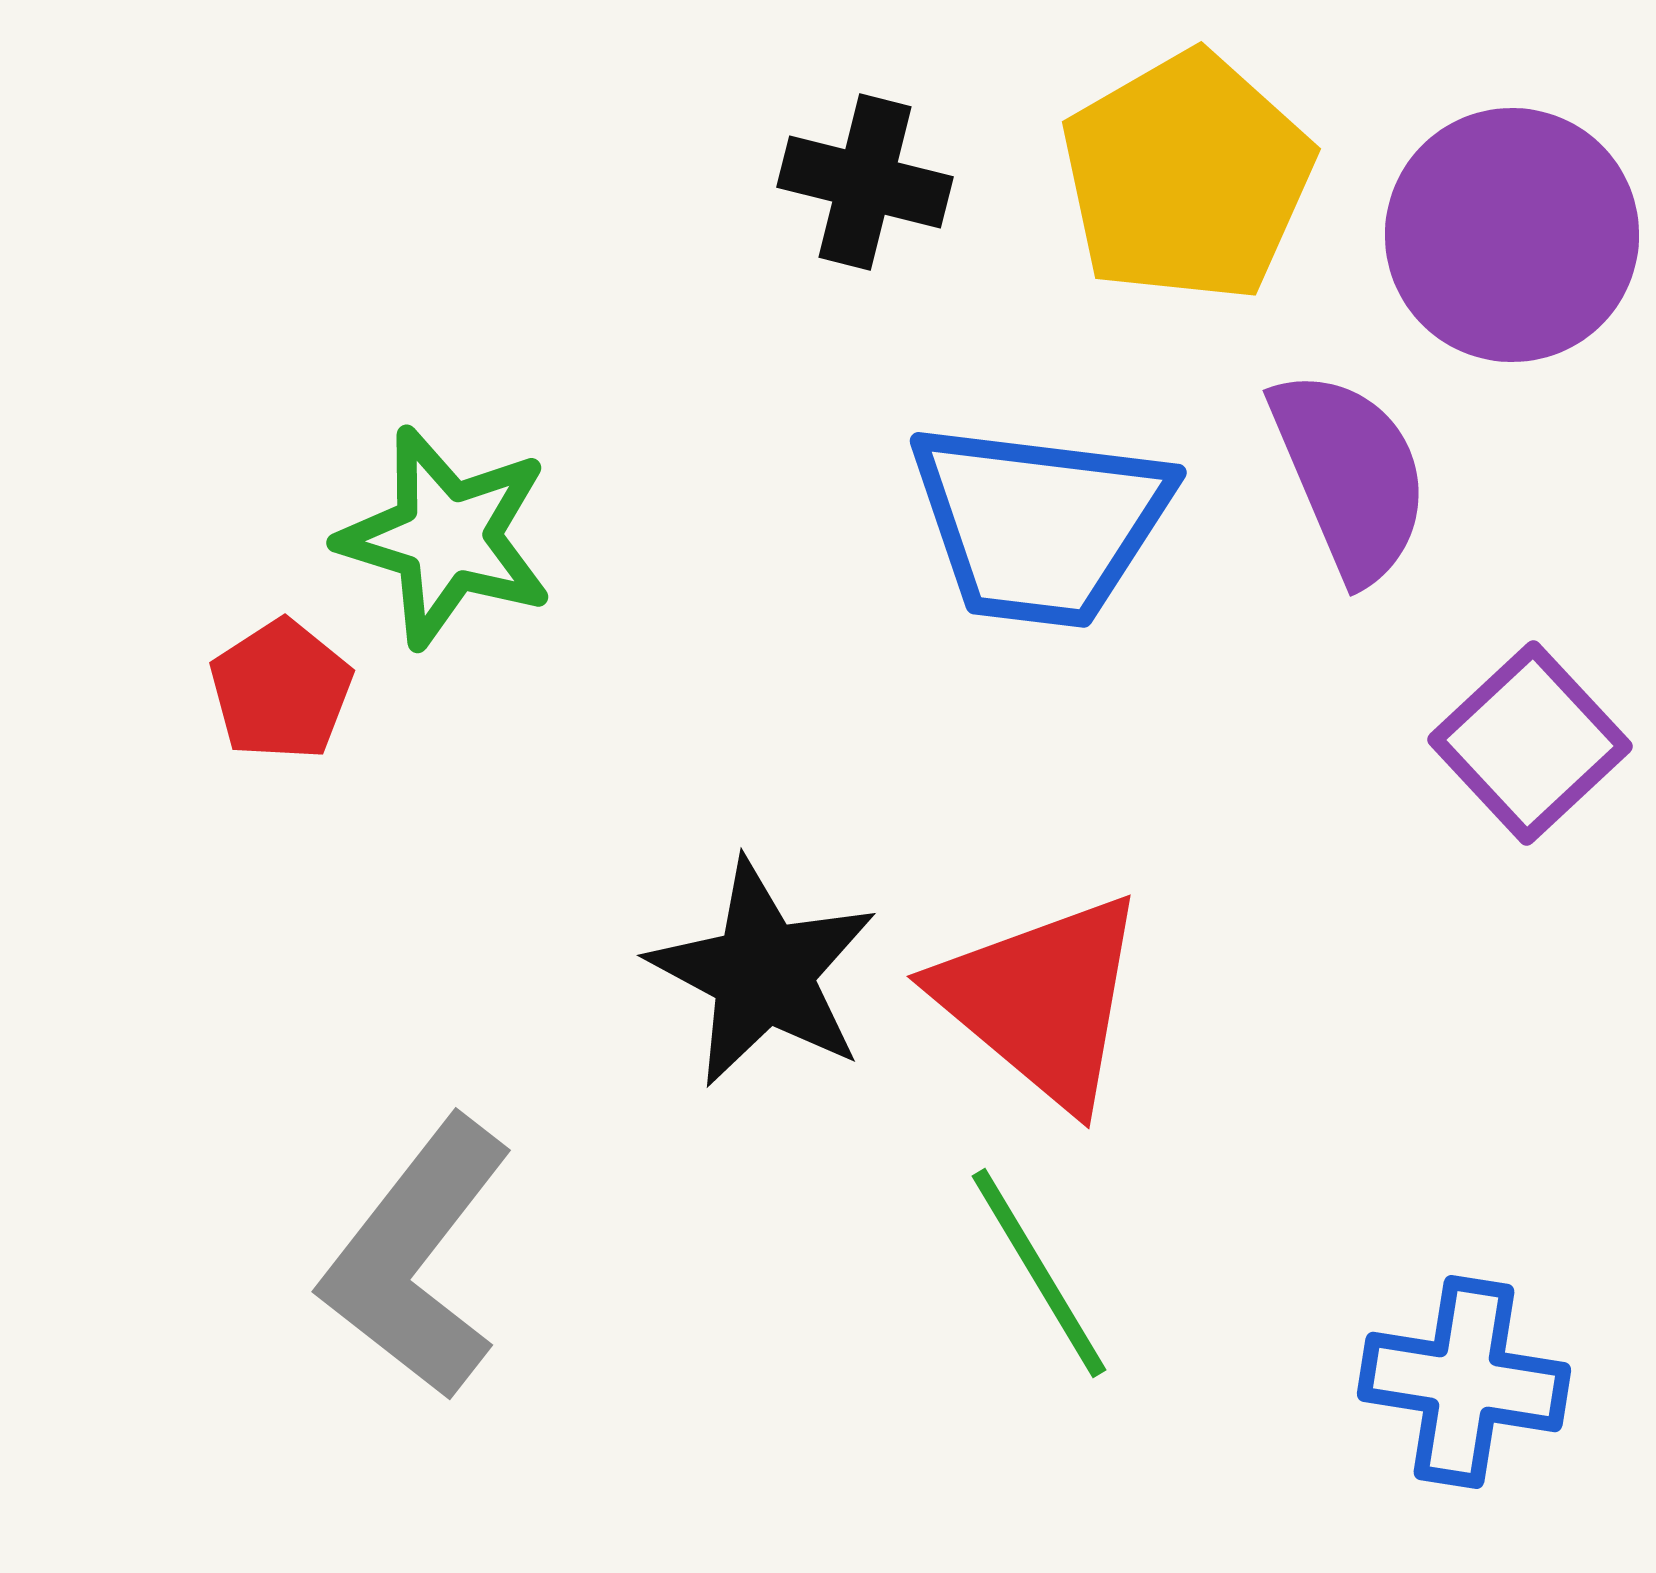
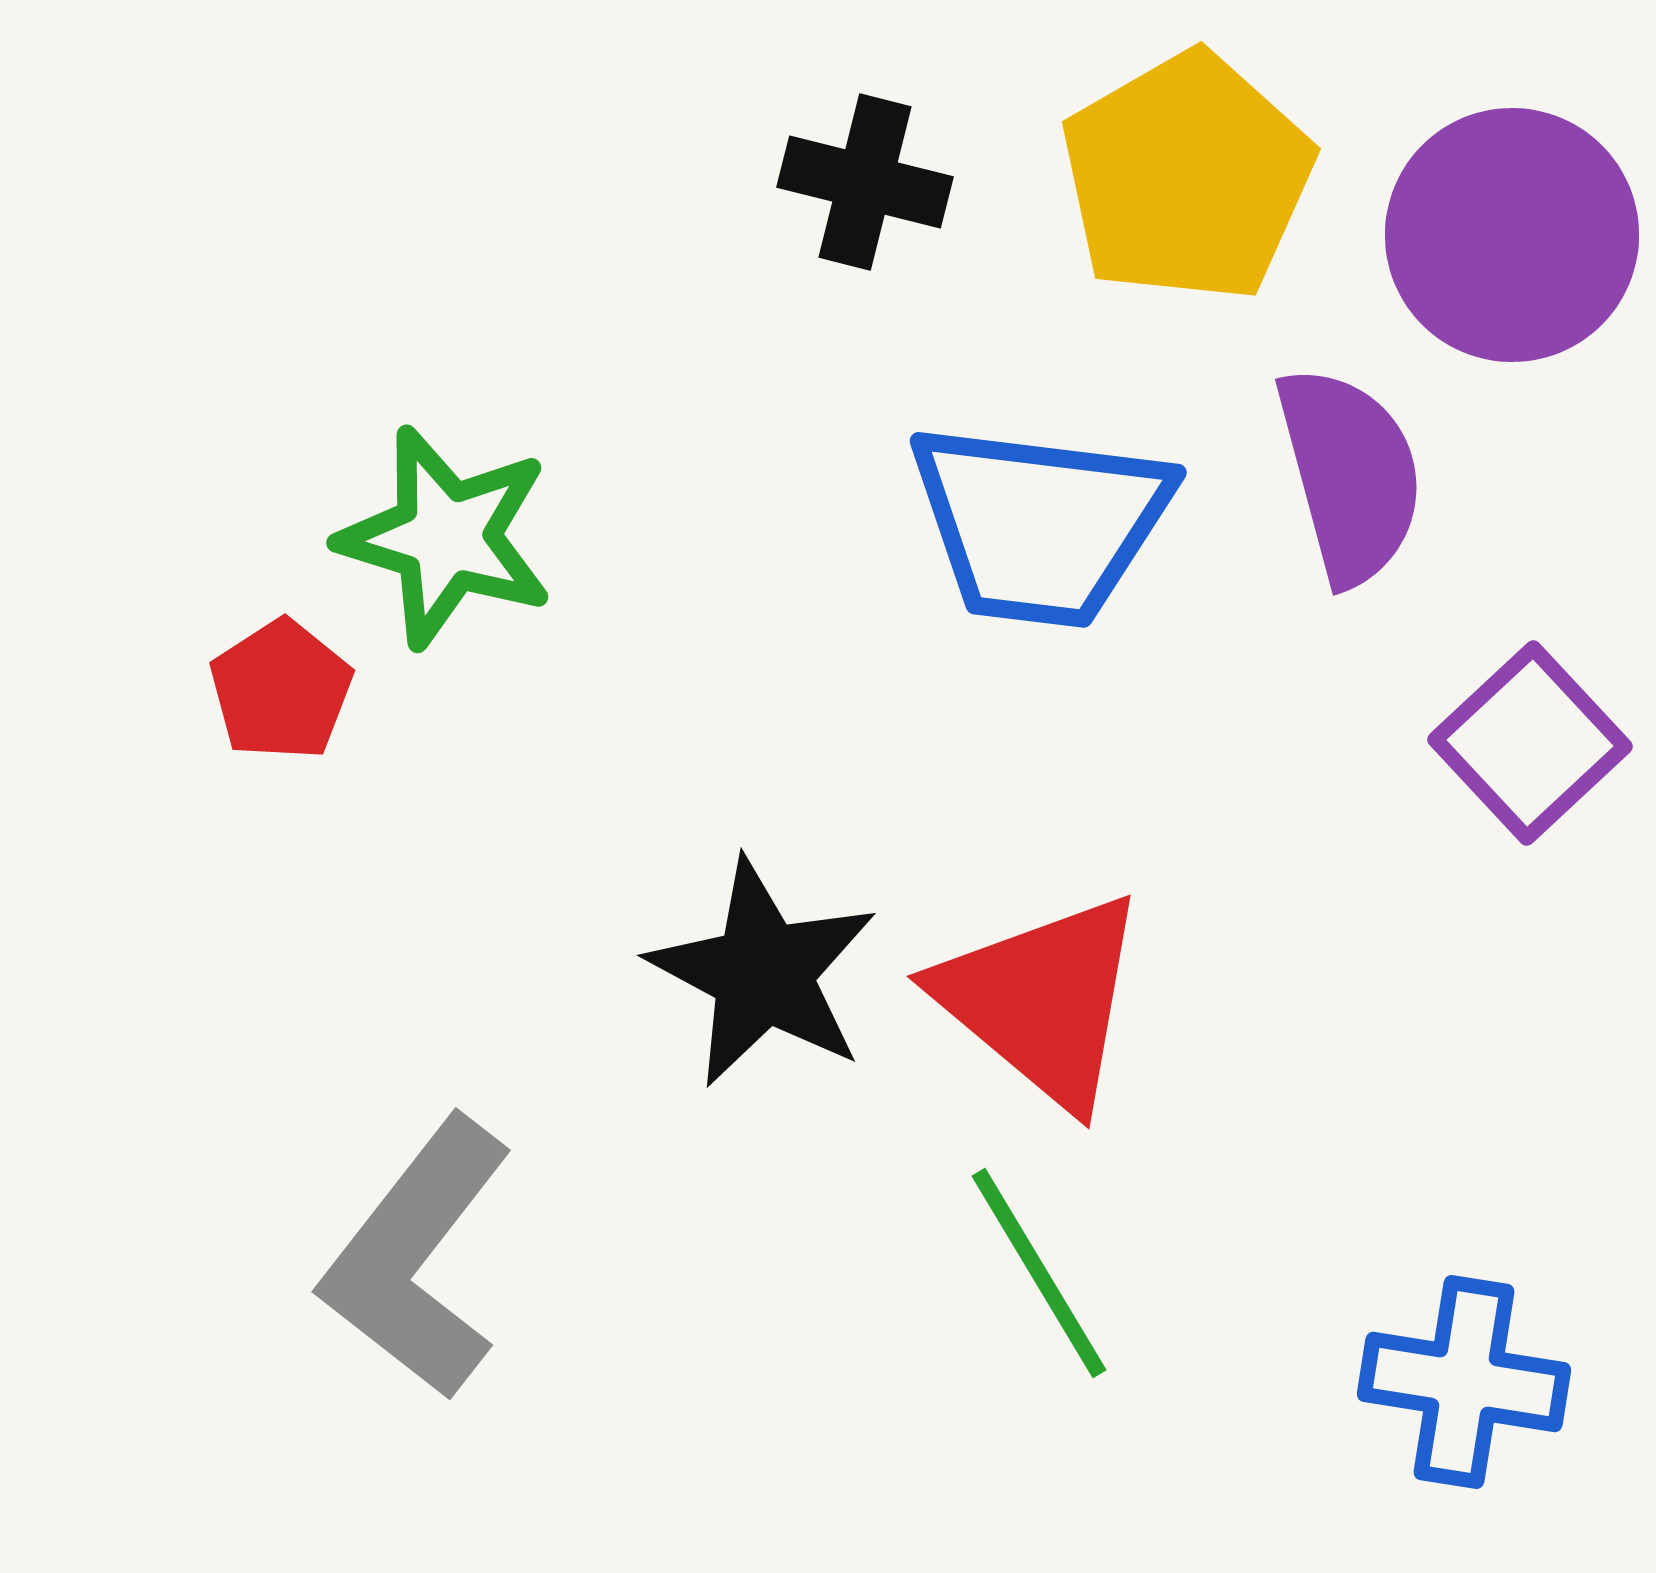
purple semicircle: rotated 8 degrees clockwise
